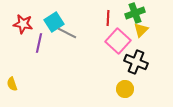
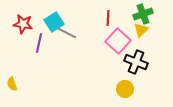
green cross: moved 8 px right, 1 px down
